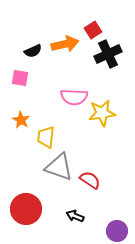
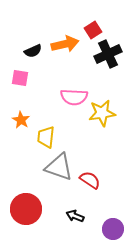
purple circle: moved 4 px left, 2 px up
